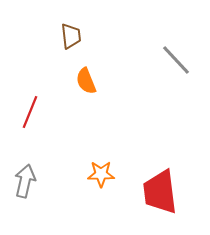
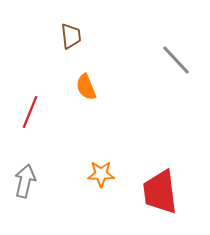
orange semicircle: moved 6 px down
